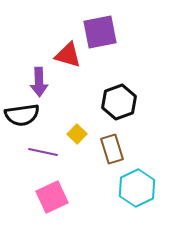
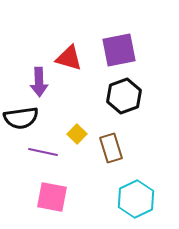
purple square: moved 19 px right, 18 px down
red triangle: moved 1 px right, 3 px down
black hexagon: moved 5 px right, 6 px up
black semicircle: moved 1 px left, 3 px down
brown rectangle: moved 1 px left, 1 px up
cyan hexagon: moved 1 px left, 11 px down
pink square: rotated 36 degrees clockwise
